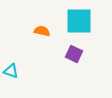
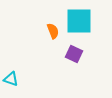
orange semicircle: moved 11 px right; rotated 56 degrees clockwise
cyan triangle: moved 8 px down
